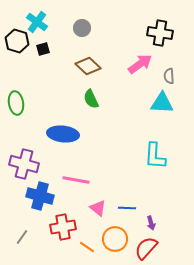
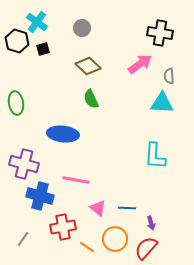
gray line: moved 1 px right, 2 px down
